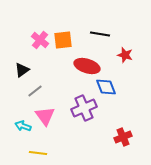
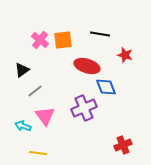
red cross: moved 8 px down
